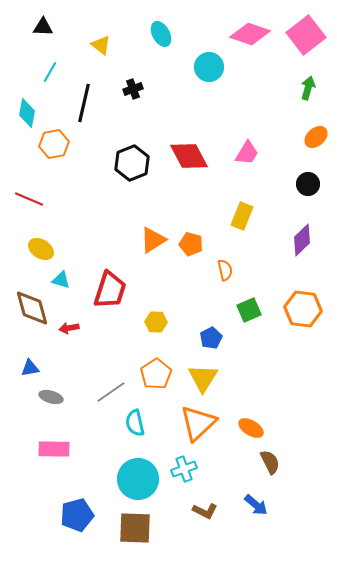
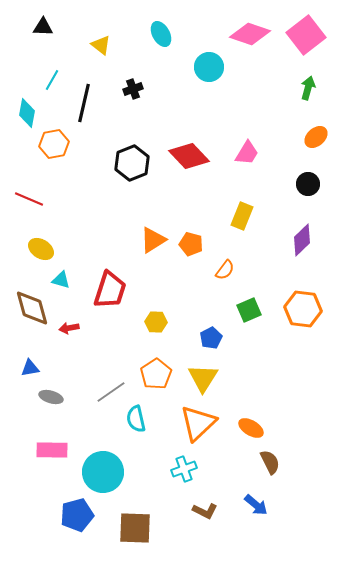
cyan line at (50, 72): moved 2 px right, 8 px down
red diamond at (189, 156): rotated 15 degrees counterclockwise
orange semicircle at (225, 270): rotated 50 degrees clockwise
cyan semicircle at (135, 423): moved 1 px right, 4 px up
pink rectangle at (54, 449): moved 2 px left, 1 px down
cyan circle at (138, 479): moved 35 px left, 7 px up
